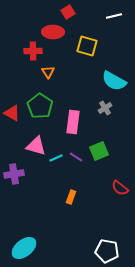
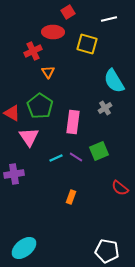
white line: moved 5 px left, 3 px down
yellow square: moved 2 px up
red cross: rotated 24 degrees counterclockwise
cyan semicircle: rotated 30 degrees clockwise
pink triangle: moved 7 px left, 9 px up; rotated 40 degrees clockwise
